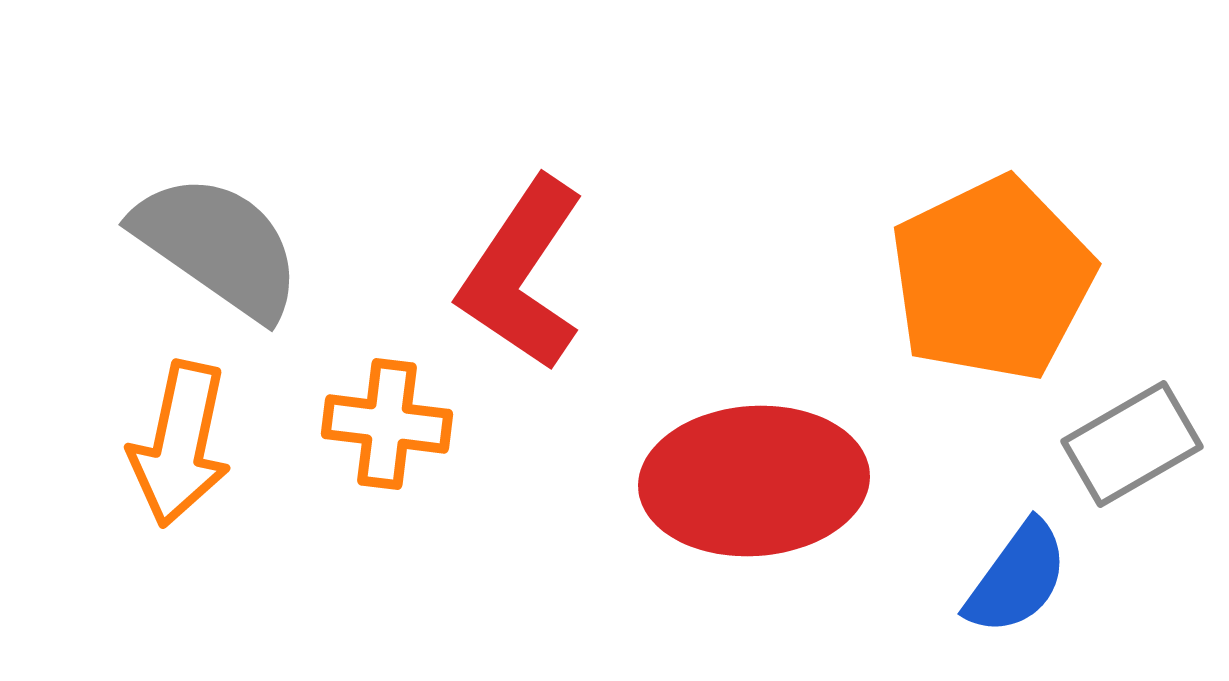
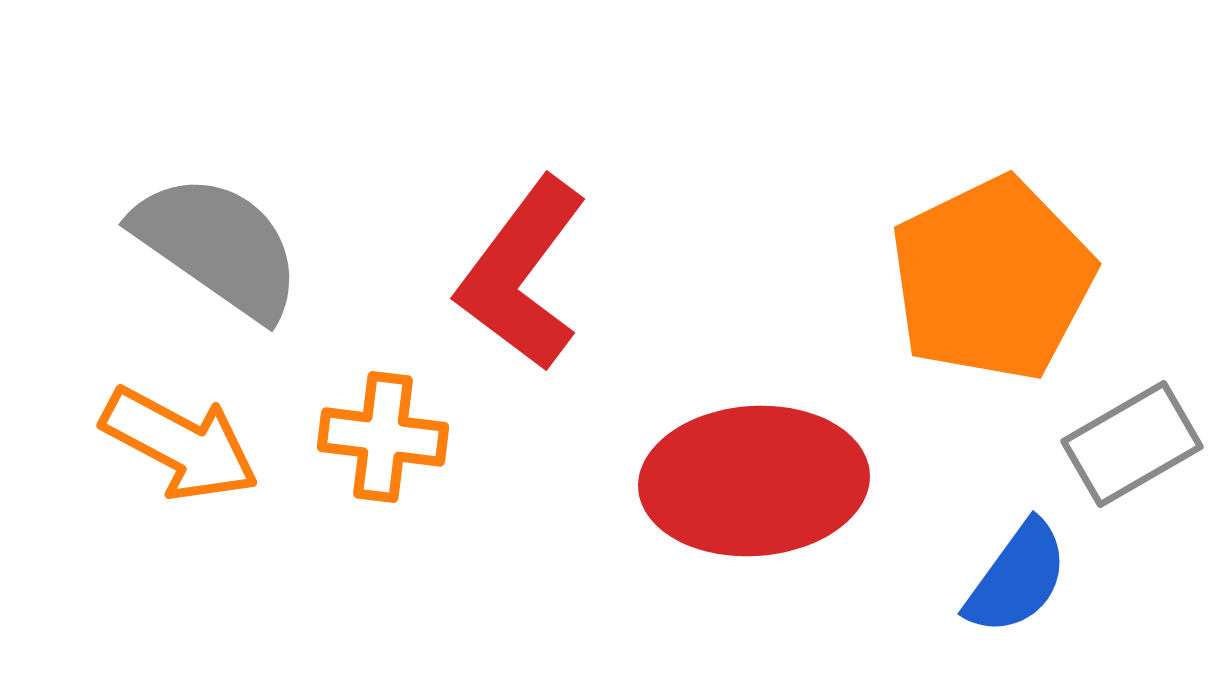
red L-shape: rotated 3 degrees clockwise
orange cross: moved 4 px left, 13 px down
orange arrow: rotated 74 degrees counterclockwise
